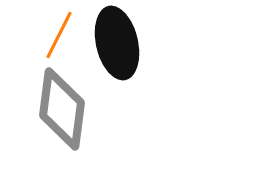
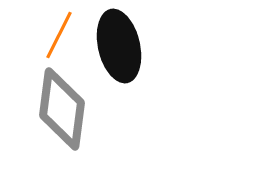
black ellipse: moved 2 px right, 3 px down
